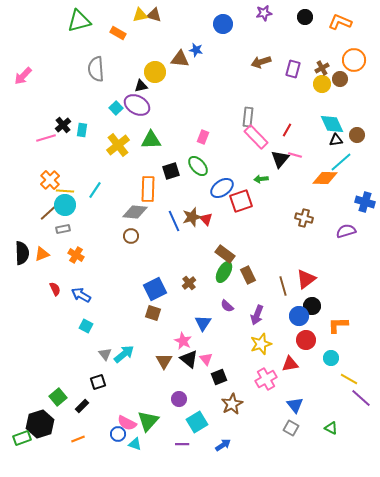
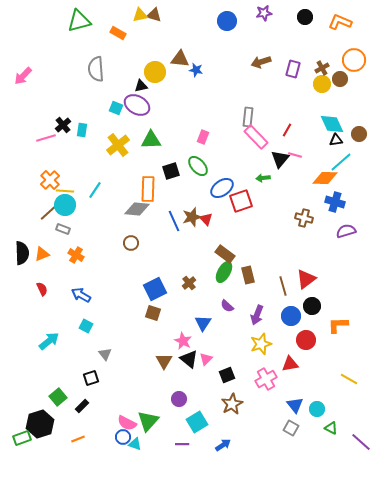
blue circle at (223, 24): moved 4 px right, 3 px up
blue star at (196, 50): moved 20 px down
cyan square at (116, 108): rotated 24 degrees counterclockwise
brown circle at (357, 135): moved 2 px right, 1 px up
green arrow at (261, 179): moved 2 px right, 1 px up
blue cross at (365, 202): moved 30 px left
gray diamond at (135, 212): moved 2 px right, 3 px up
gray rectangle at (63, 229): rotated 32 degrees clockwise
brown circle at (131, 236): moved 7 px down
brown rectangle at (248, 275): rotated 12 degrees clockwise
red semicircle at (55, 289): moved 13 px left
blue circle at (299, 316): moved 8 px left
cyan arrow at (124, 354): moved 75 px left, 13 px up
cyan circle at (331, 358): moved 14 px left, 51 px down
pink triangle at (206, 359): rotated 24 degrees clockwise
black square at (219, 377): moved 8 px right, 2 px up
black square at (98, 382): moved 7 px left, 4 px up
purple line at (361, 398): moved 44 px down
blue circle at (118, 434): moved 5 px right, 3 px down
